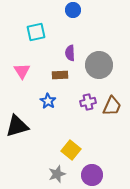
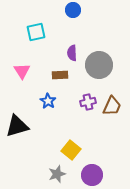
purple semicircle: moved 2 px right
